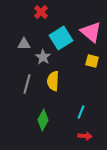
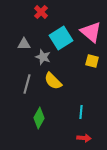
gray star: rotated 14 degrees counterclockwise
yellow semicircle: rotated 48 degrees counterclockwise
cyan line: rotated 16 degrees counterclockwise
green diamond: moved 4 px left, 2 px up
red arrow: moved 1 px left, 2 px down
